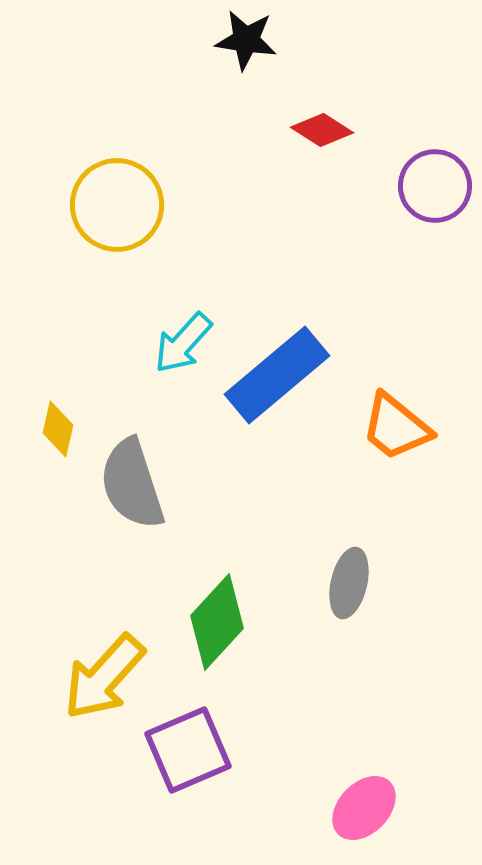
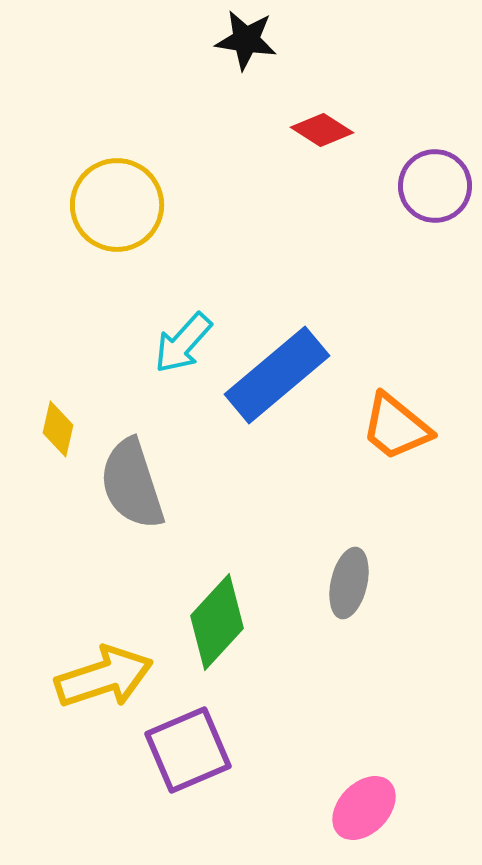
yellow arrow: rotated 150 degrees counterclockwise
